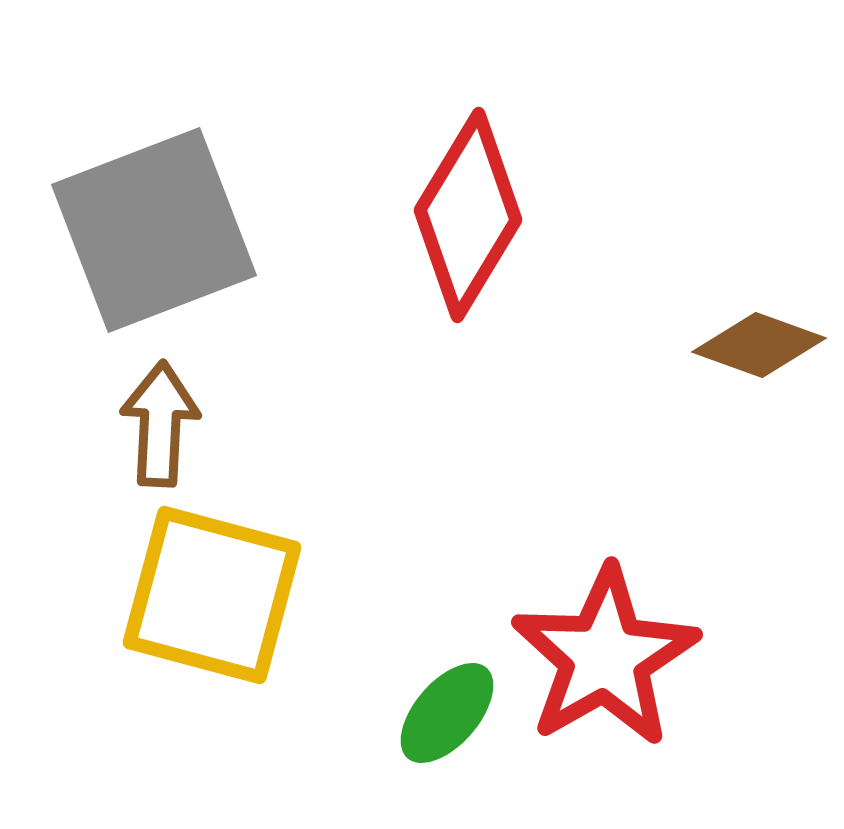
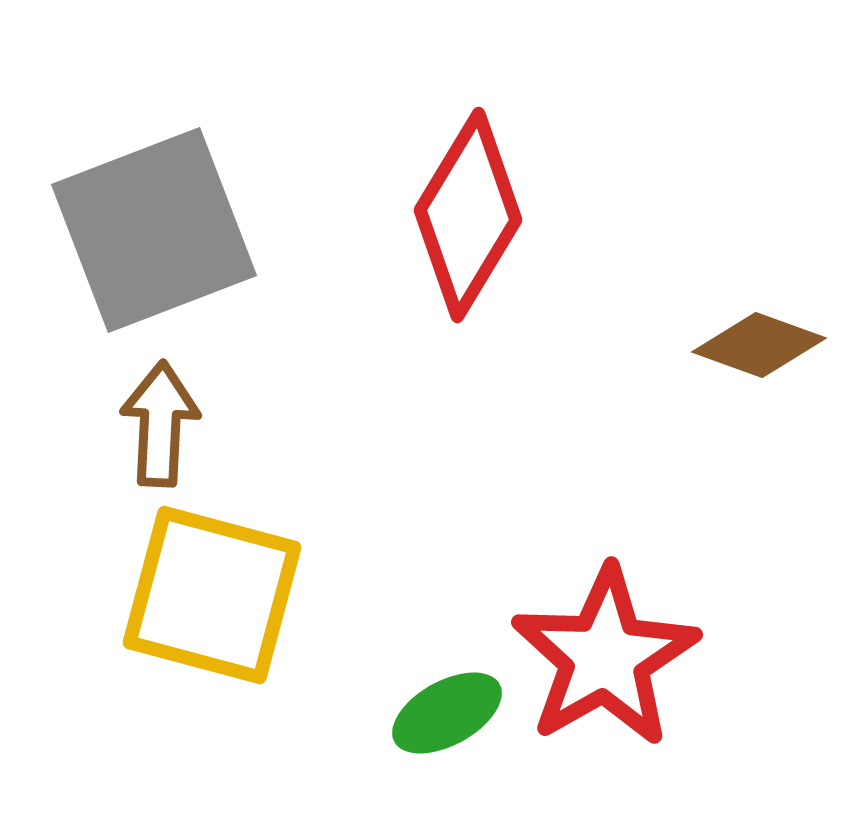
green ellipse: rotated 20 degrees clockwise
